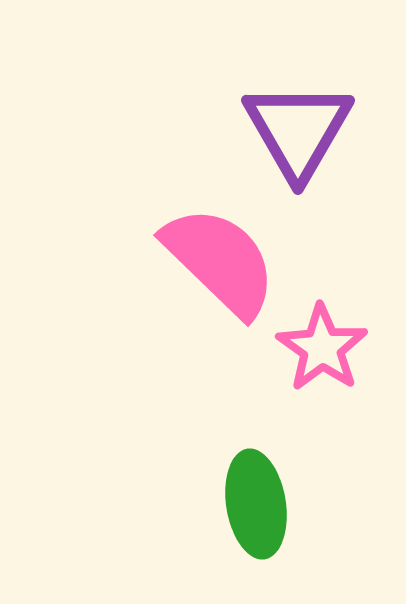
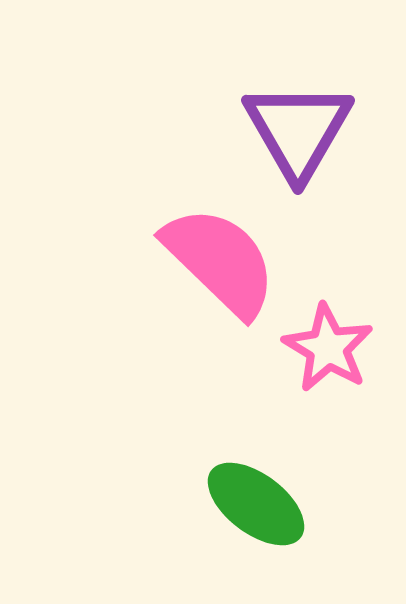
pink star: moved 6 px right; rotated 4 degrees counterclockwise
green ellipse: rotated 44 degrees counterclockwise
